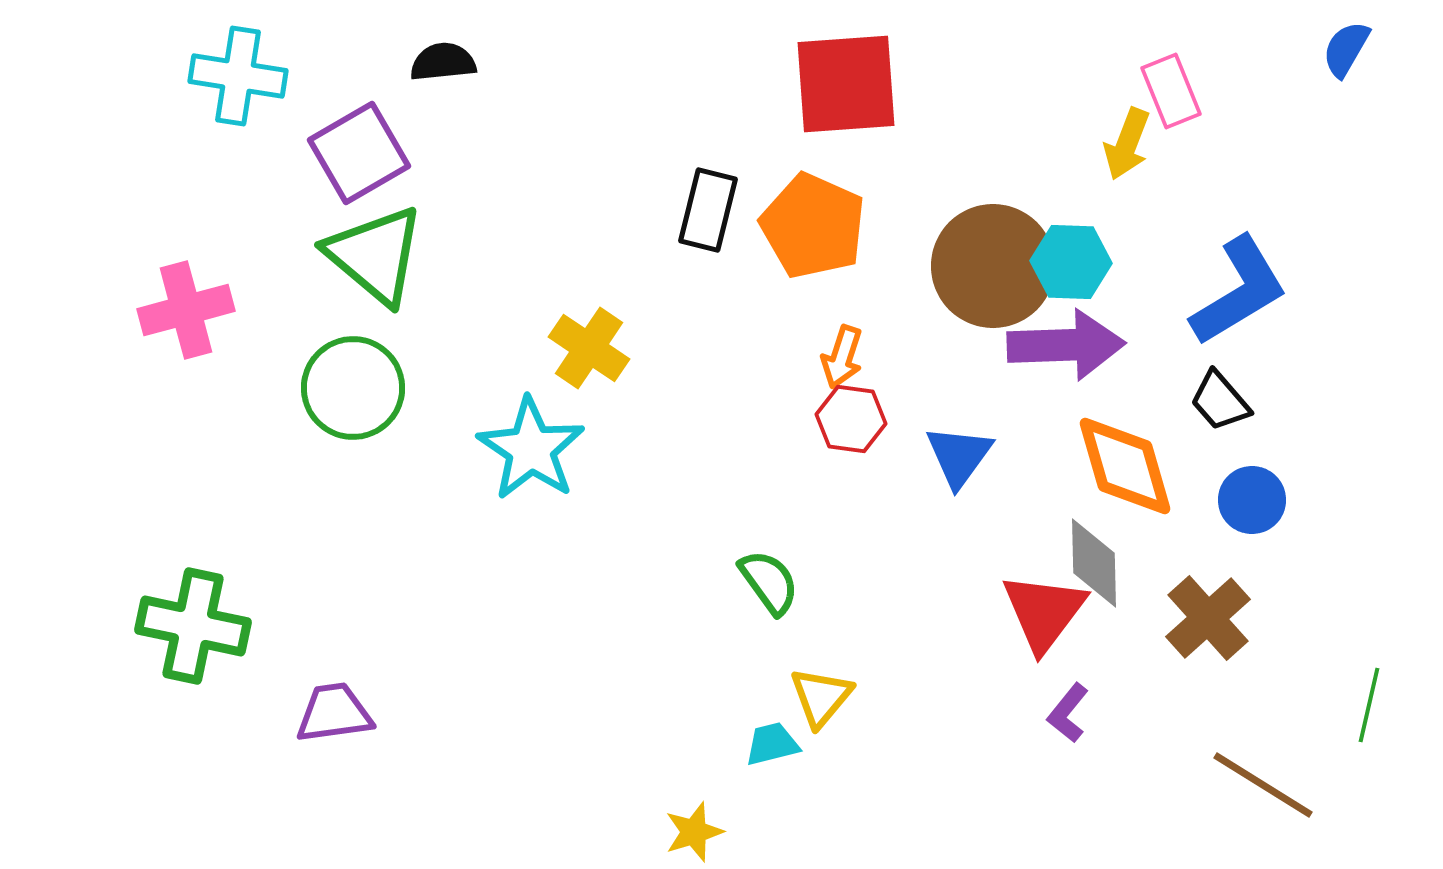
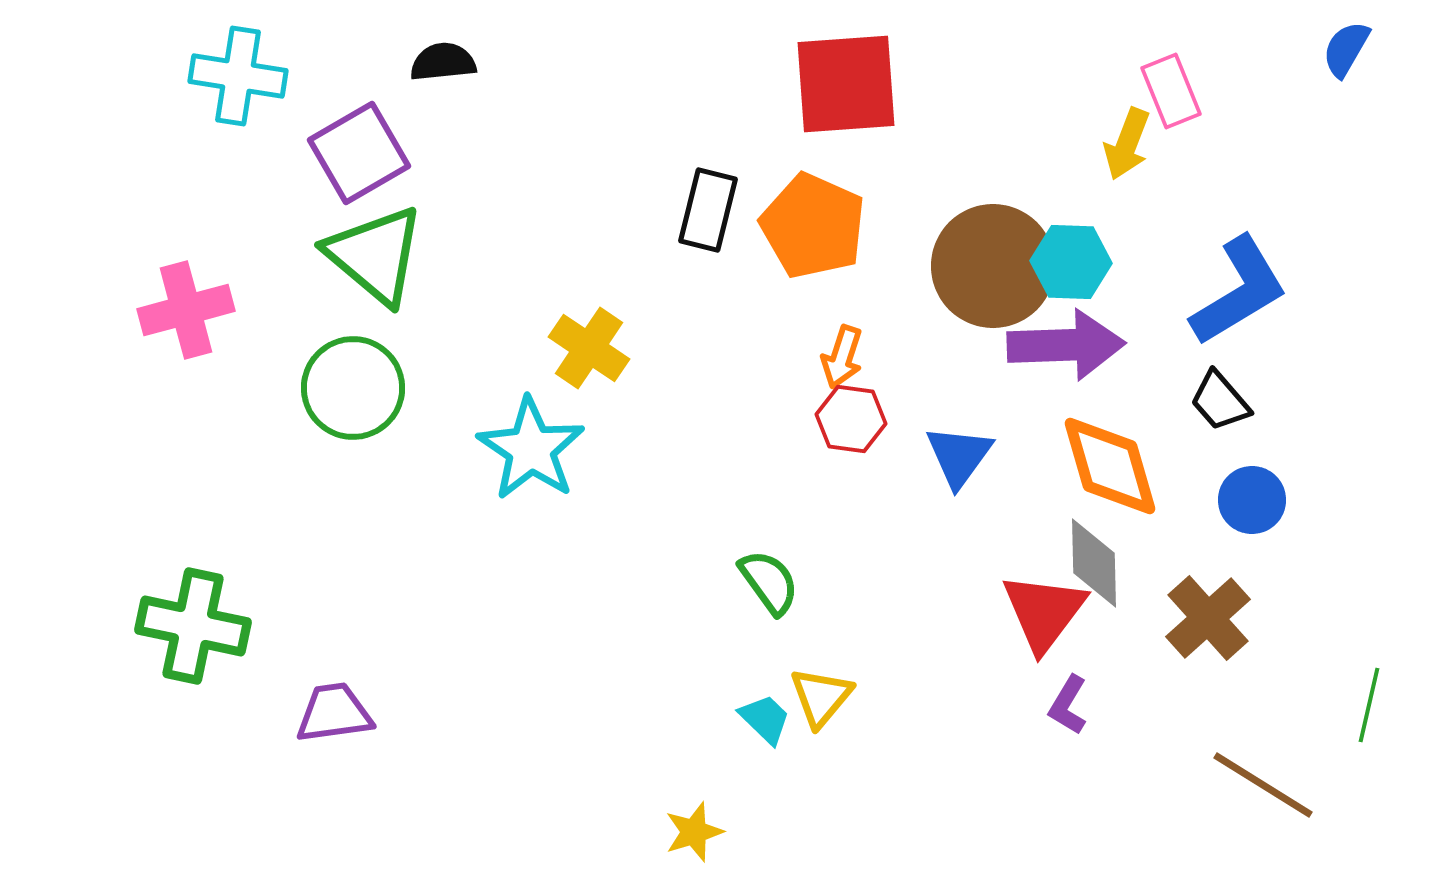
orange diamond: moved 15 px left
purple L-shape: moved 8 px up; rotated 8 degrees counterclockwise
cyan trapezoid: moved 7 px left, 25 px up; rotated 58 degrees clockwise
